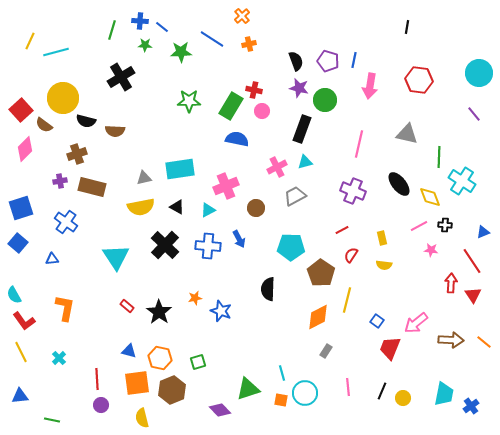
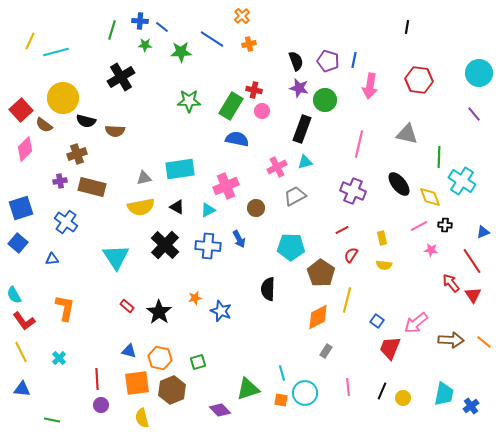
red arrow at (451, 283): rotated 42 degrees counterclockwise
blue triangle at (20, 396): moved 2 px right, 7 px up; rotated 12 degrees clockwise
